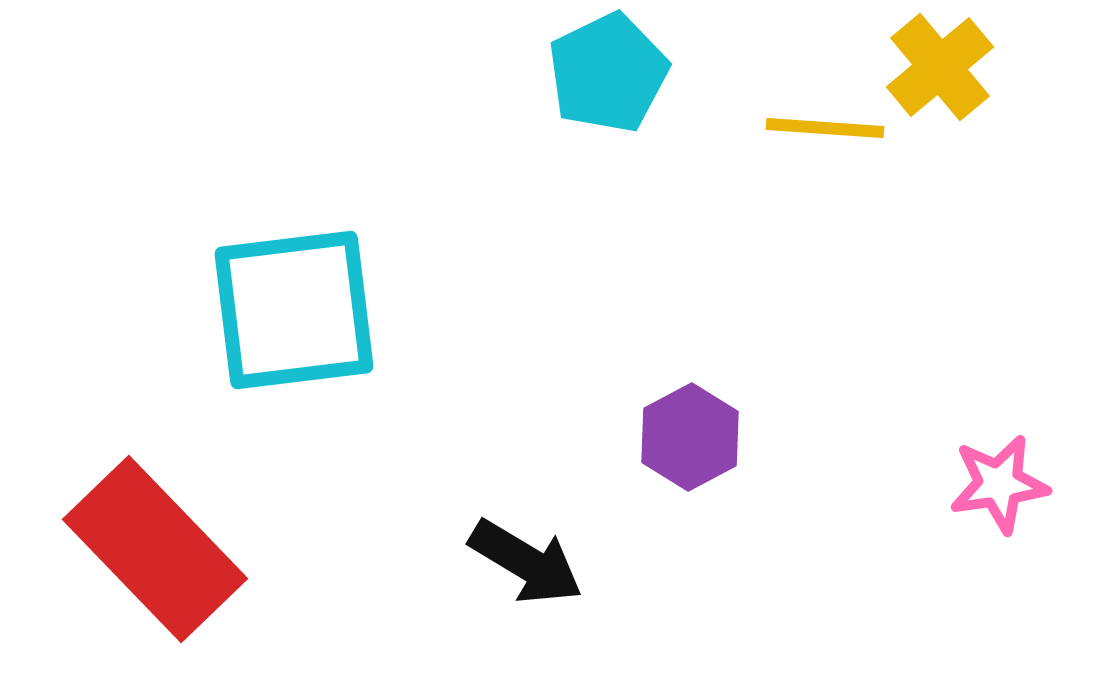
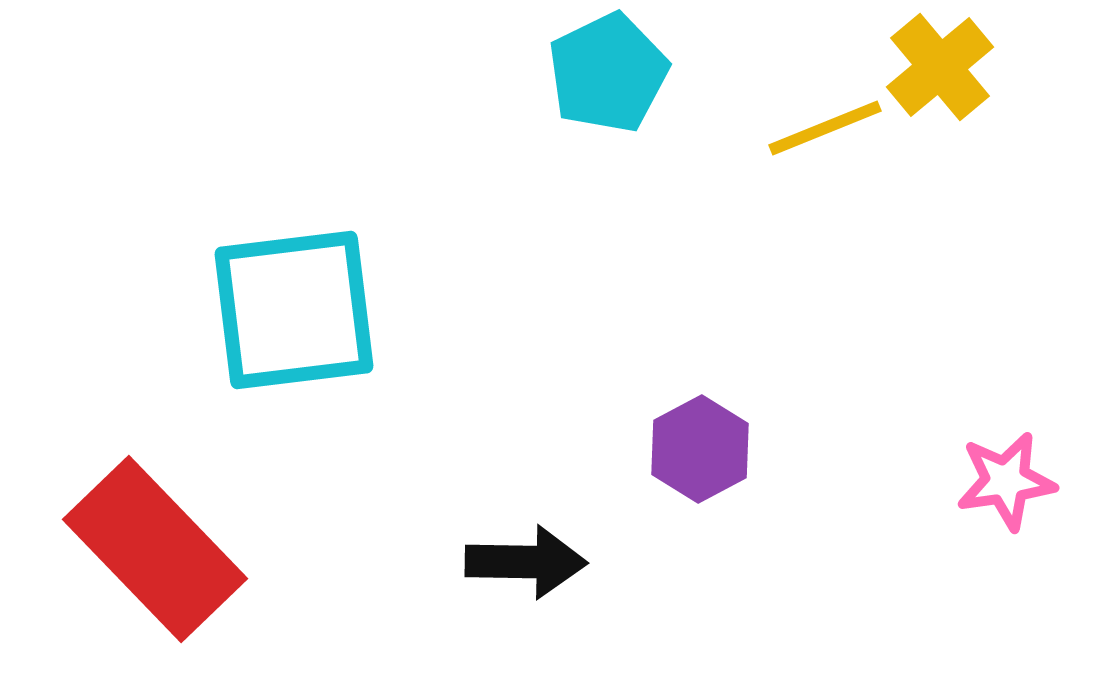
yellow line: rotated 26 degrees counterclockwise
purple hexagon: moved 10 px right, 12 px down
pink star: moved 7 px right, 3 px up
black arrow: rotated 30 degrees counterclockwise
